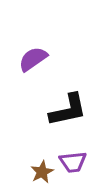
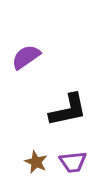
purple semicircle: moved 7 px left, 2 px up
brown star: moved 6 px left, 10 px up; rotated 20 degrees counterclockwise
